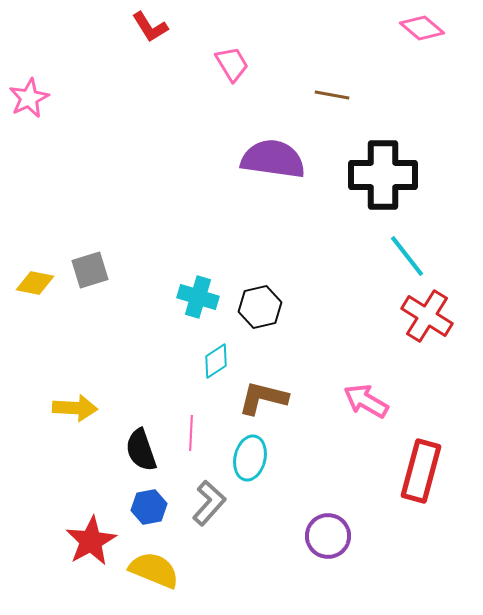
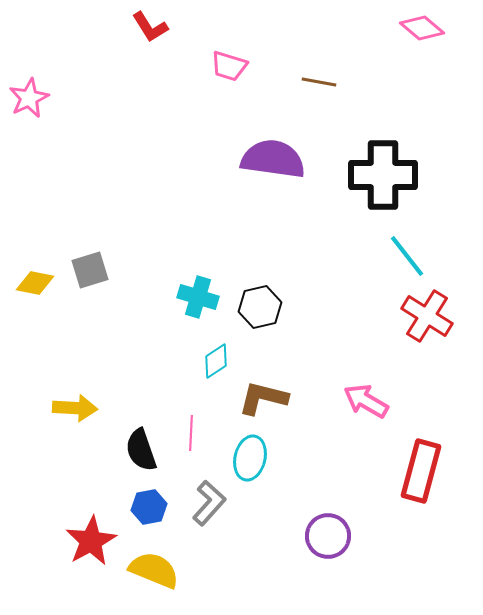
pink trapezoid: moved 3 px left, 2 px down; rotated 138 degrees clockwise
brown line: moved 13 px left, 13 px up
